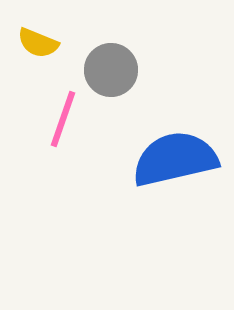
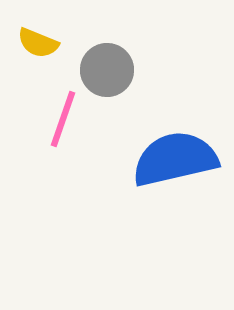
gray circle: moved 4 px left
